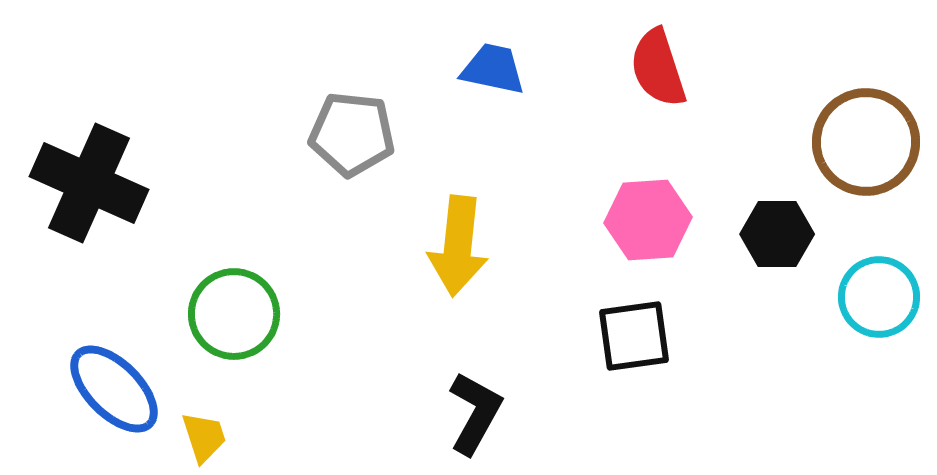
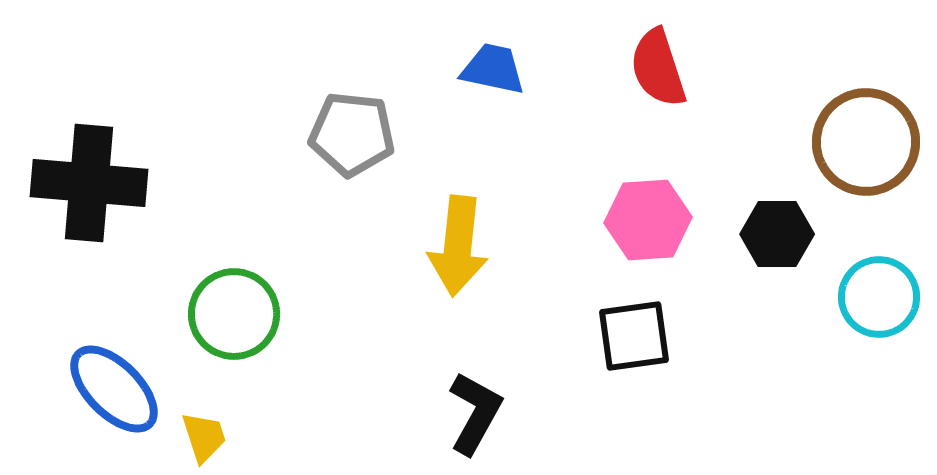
black cross: rotated 19 degrees counterclockwise
